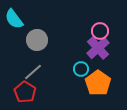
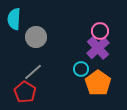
cyan semicircle: rotated 40 degrees clockwise
gray circle: moved 1 px left, 3 px up
